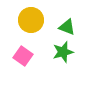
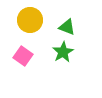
yellow circle: moved 1 px left
green star: rotated 15 degrees counterclockwise
